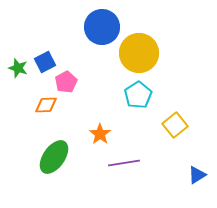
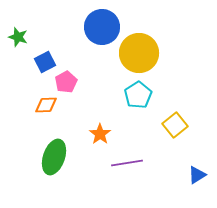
green star: moved 31 px up
green ellipse: rotated 16 degrees counterclockwise
purple line: moved 3 px right
